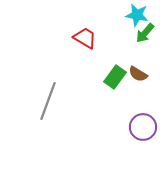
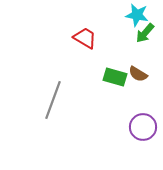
green rectangle: rotated 70 degrees clockwise
gray line: moved 5 px right, 1 px up
